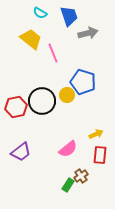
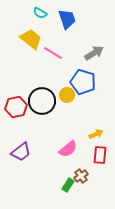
blue trapezoid: moved 2 px left, 3 px down
gray arrow: moved 6 px right, 20 px down; rotated 18 degrees counterclockwise
pink line: rotated 36 degrees counterclockwise
